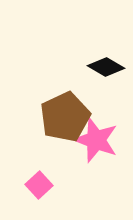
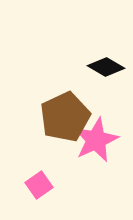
pink star: rotated 27 degrees clockwise
pink square: rotated 8 degrees clockwise
